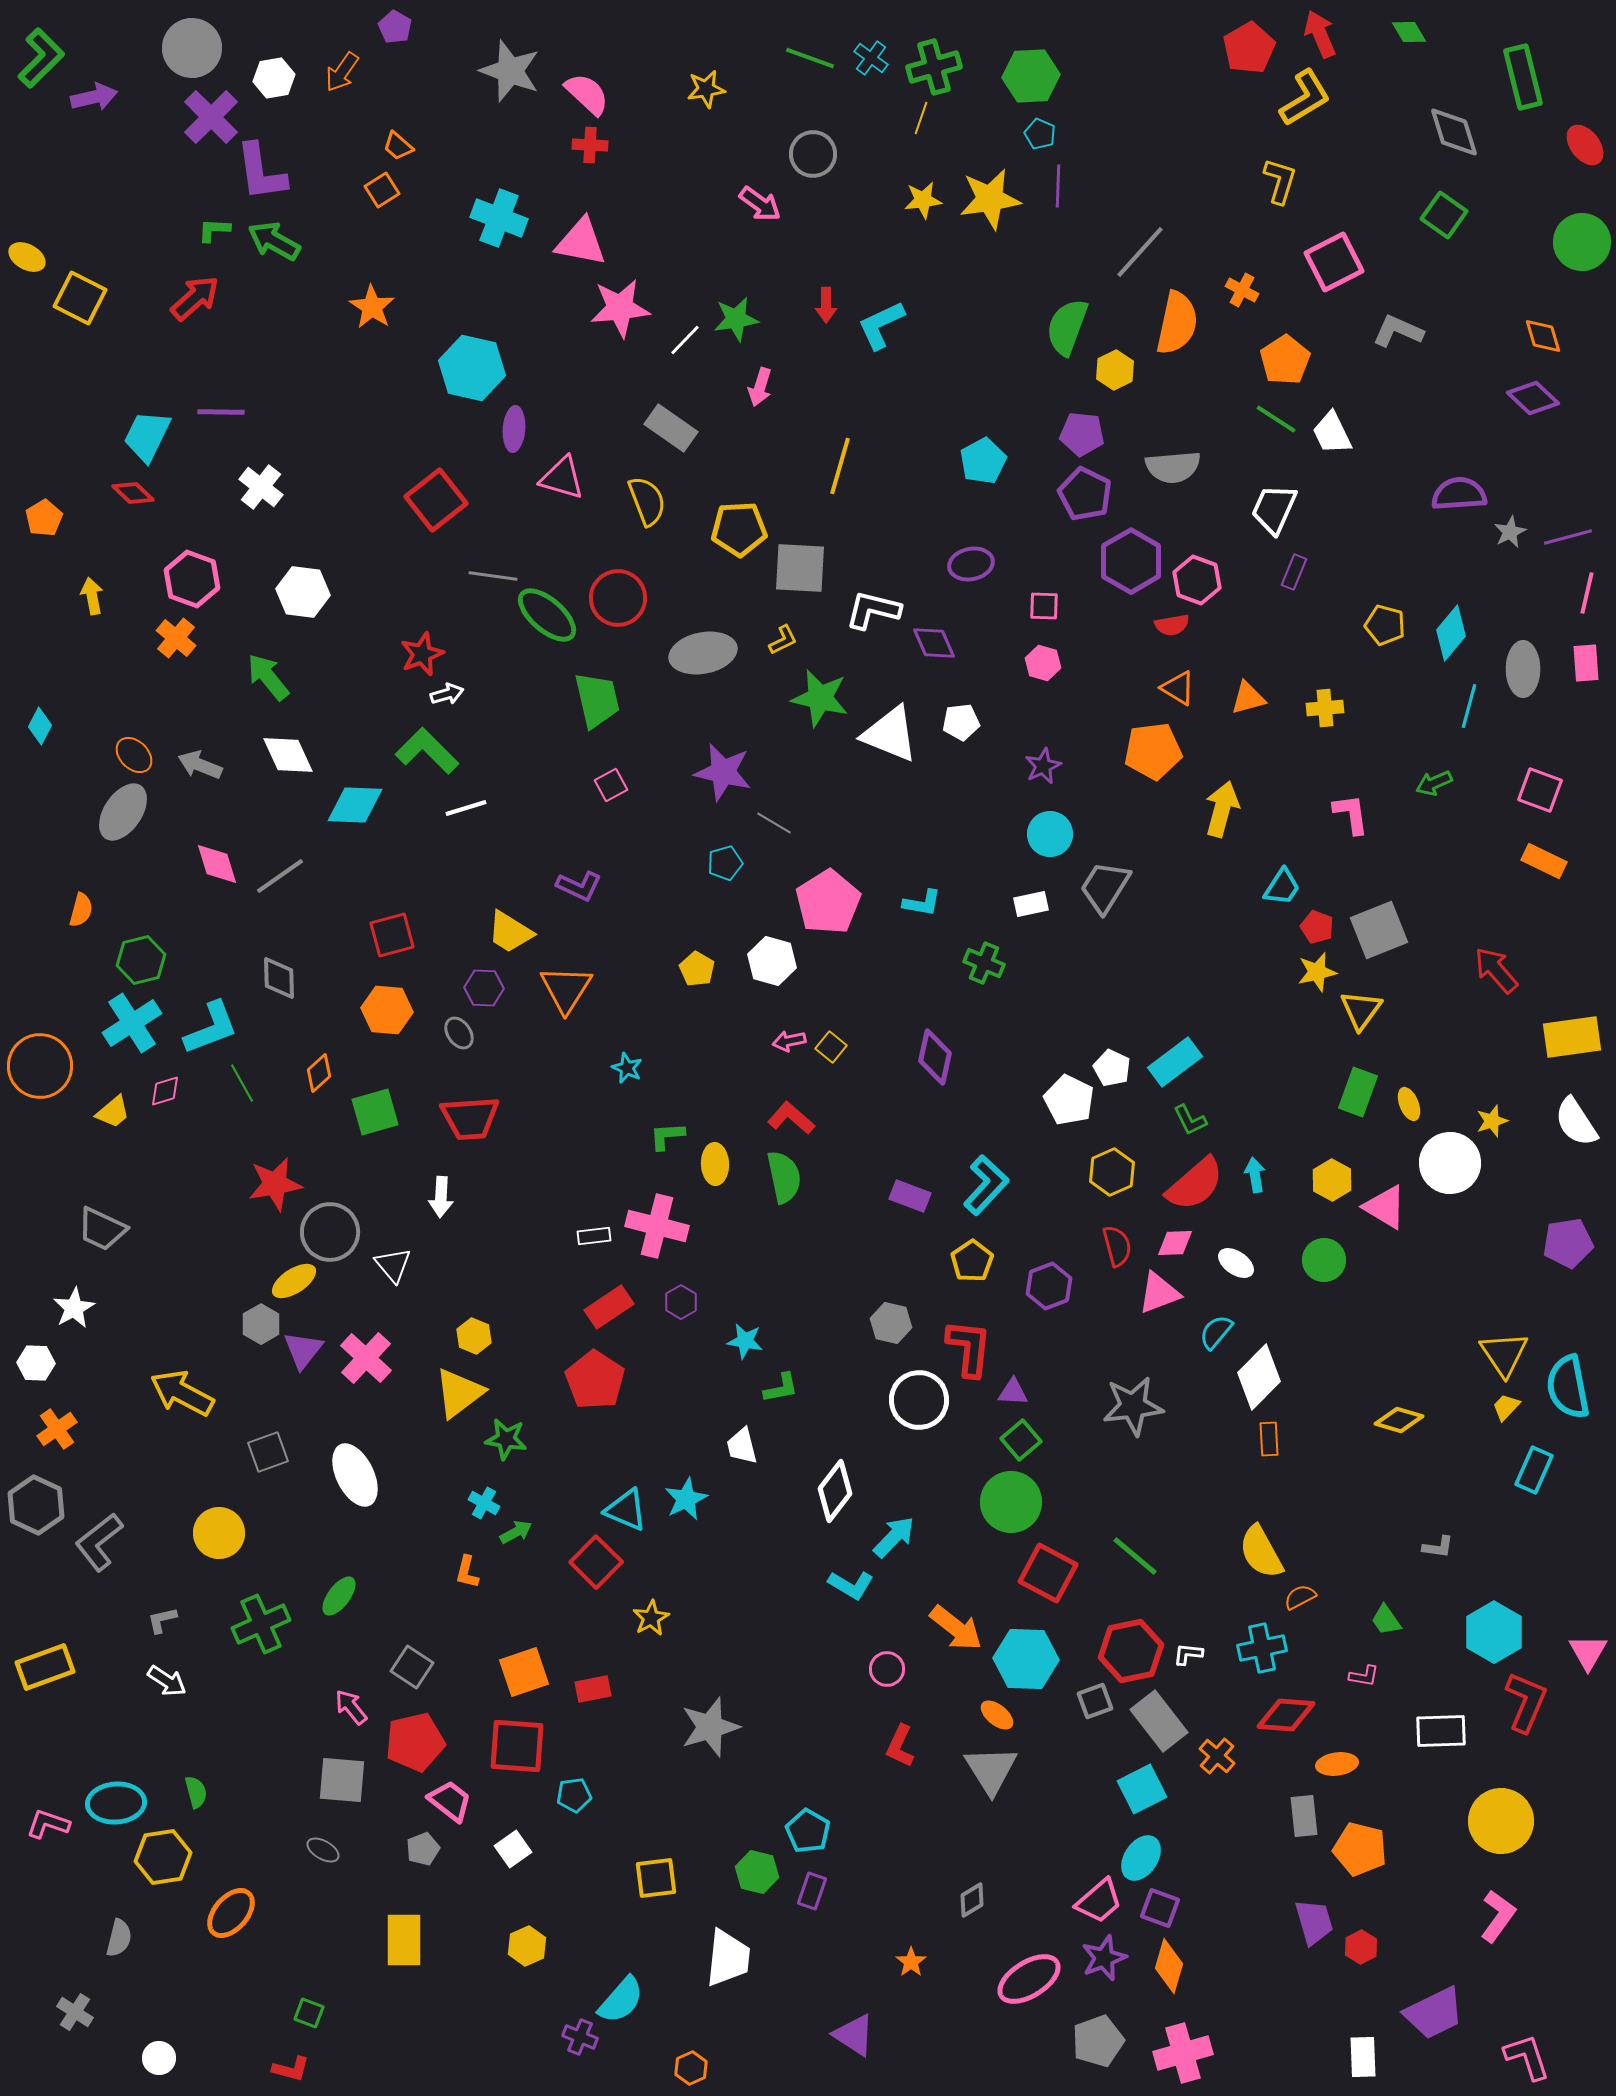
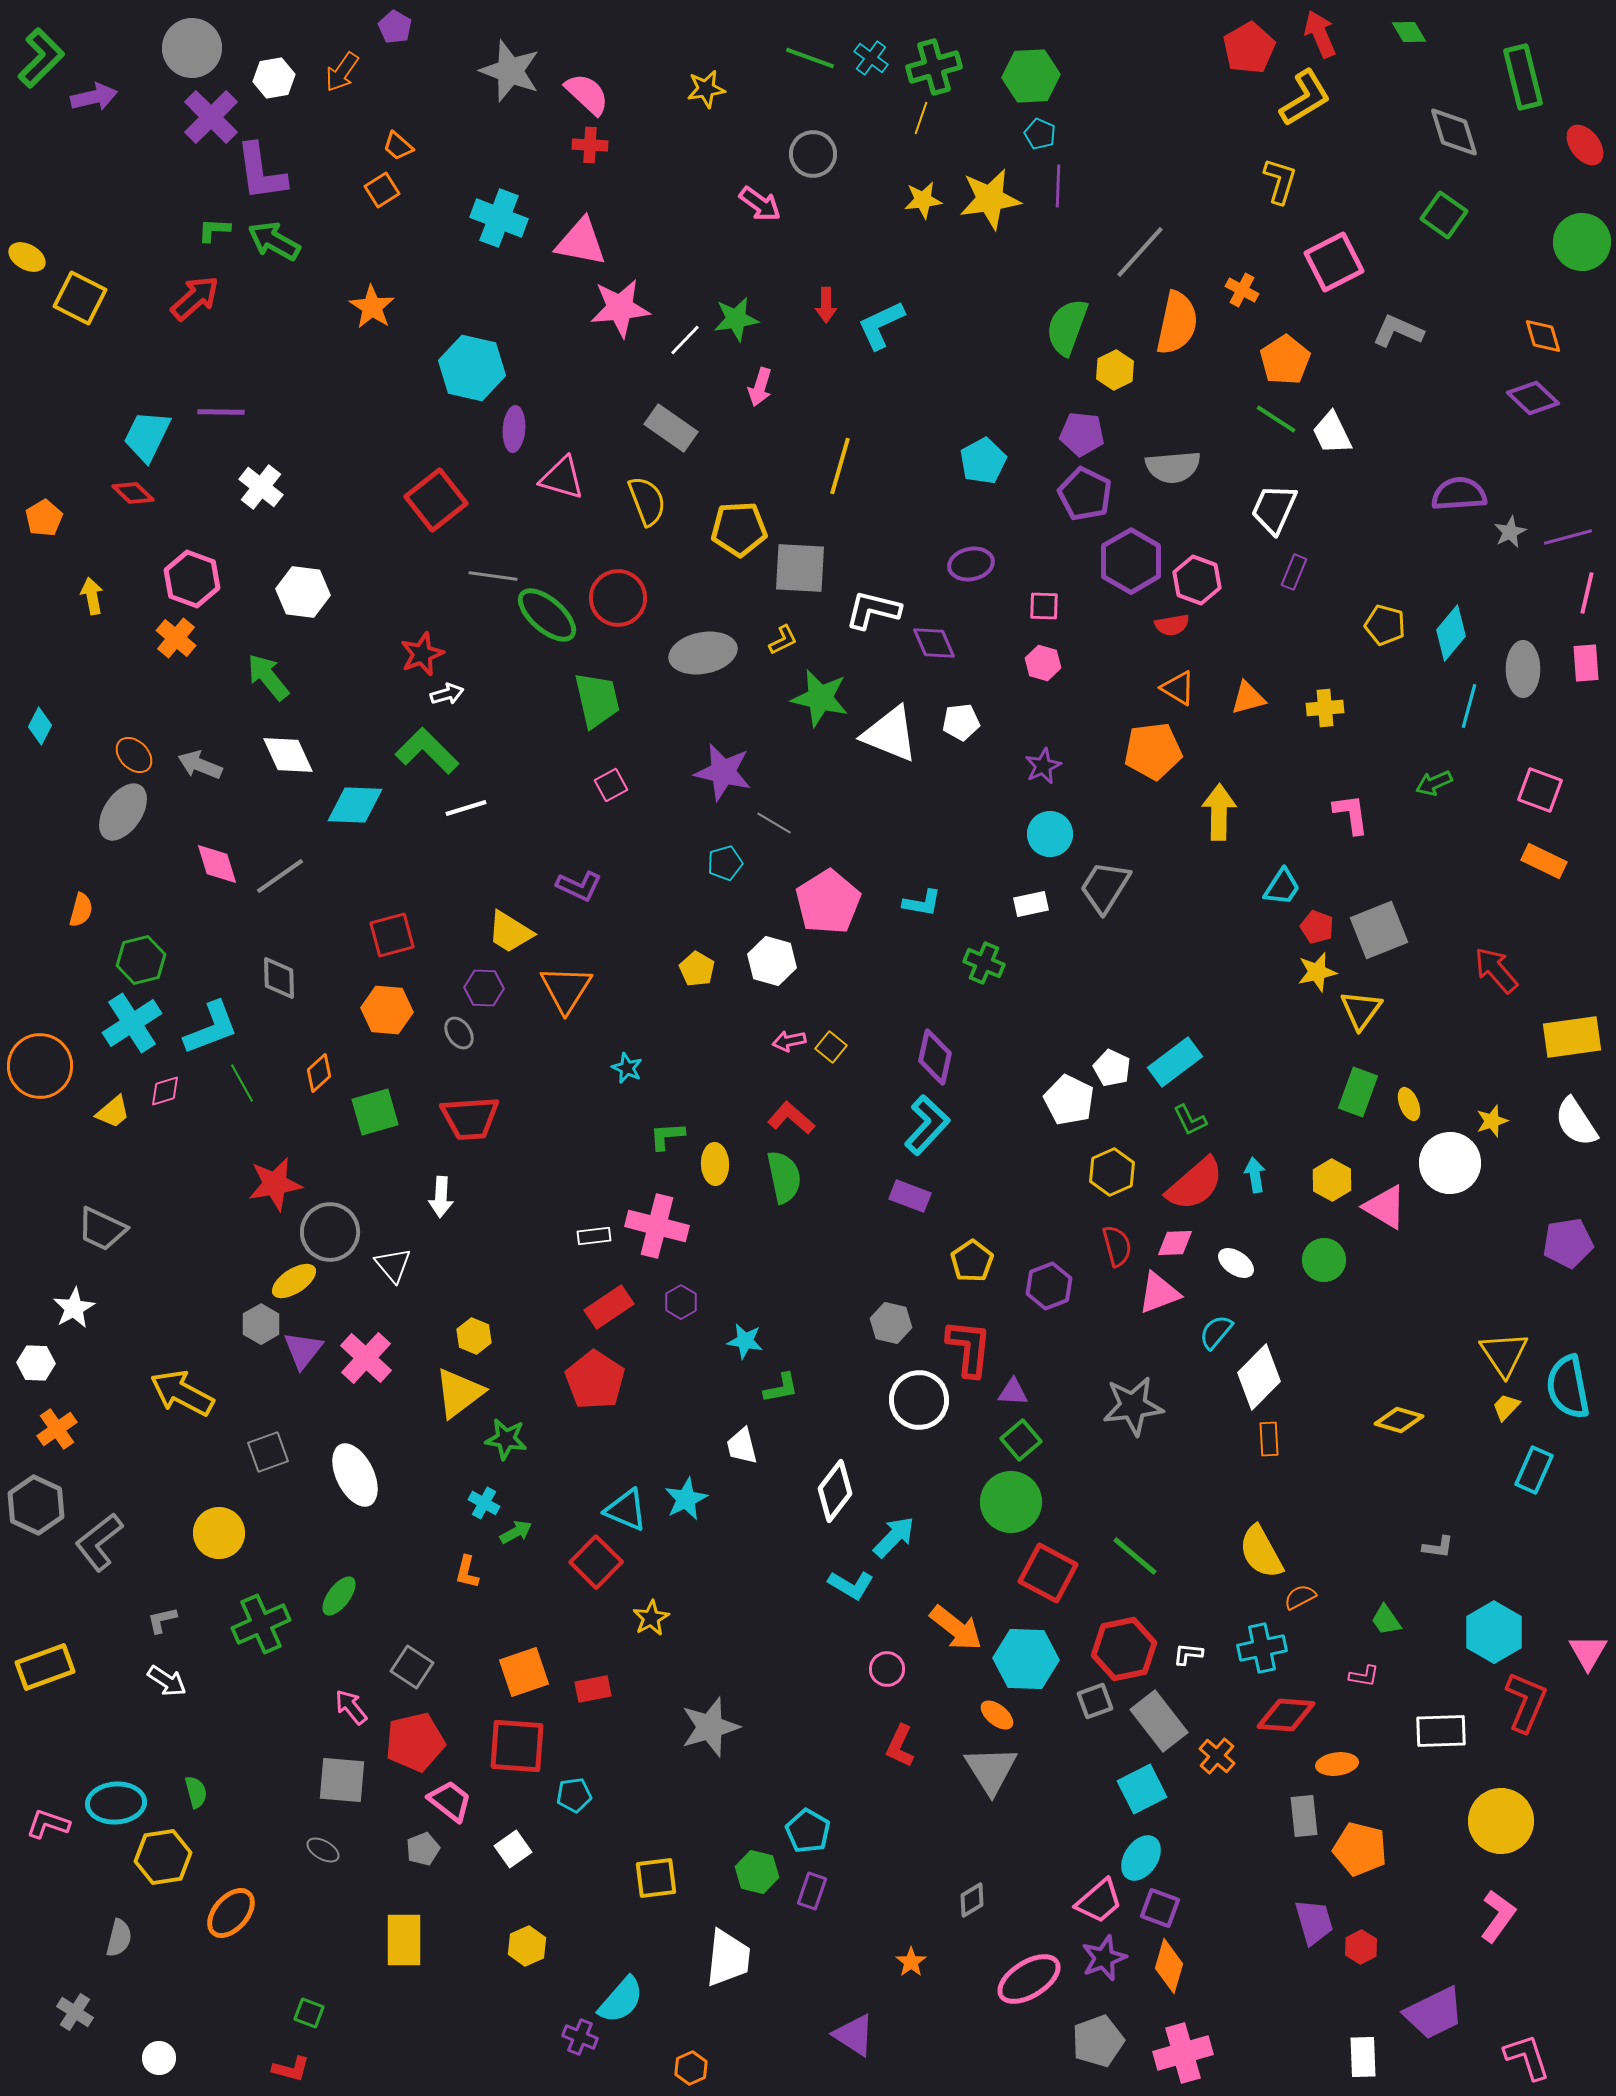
yellow arrow at (1222, 809): moved 3 px left, 3 px down; rotated 14 degrees counterclockwise
cyan L-shape at (986, 1185): moved 59 px left, 60 px up
red hexagon at (1131, 1651): moved 7 px left, 2 px up
